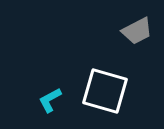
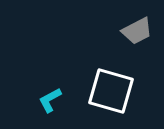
white square: moved 6 px right
